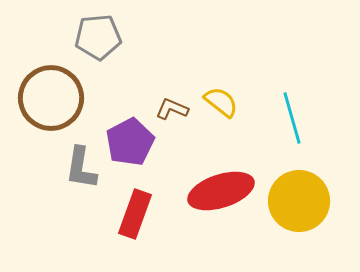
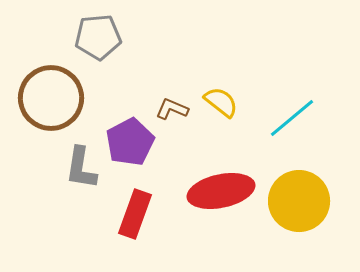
cyan line: rotated 66 degrees clockwise
red ellipse: rotated 6 degrees clockwise
